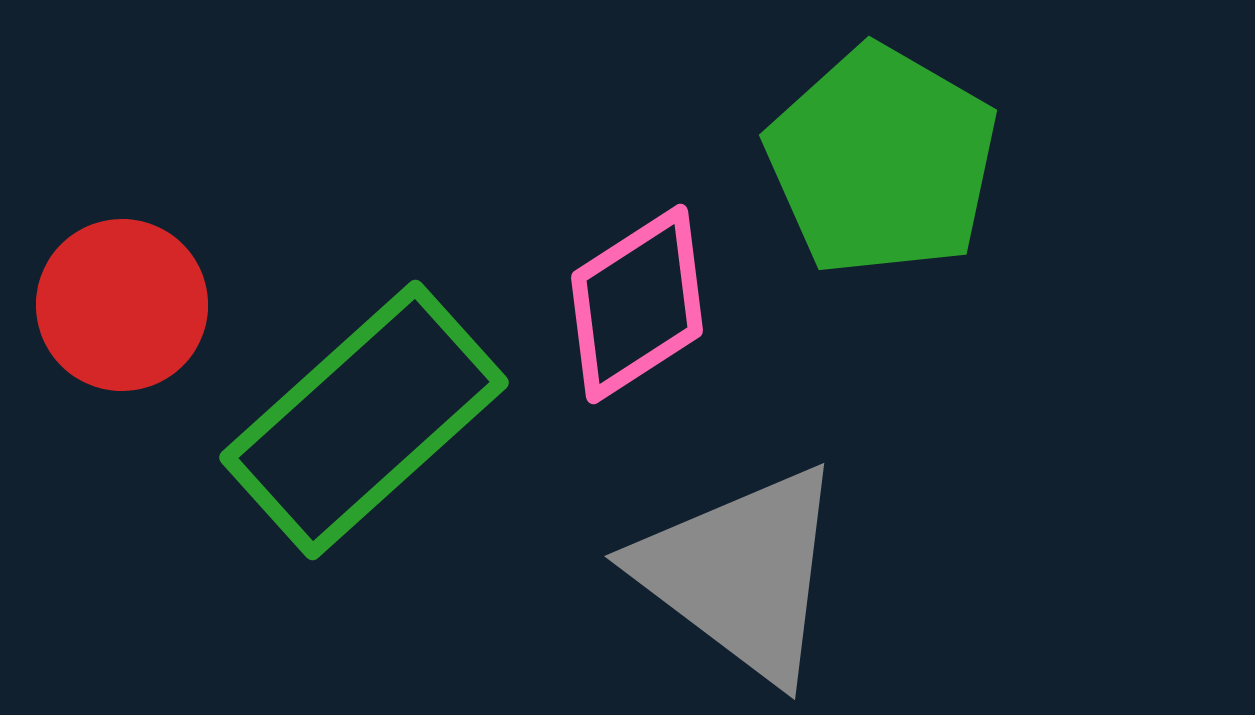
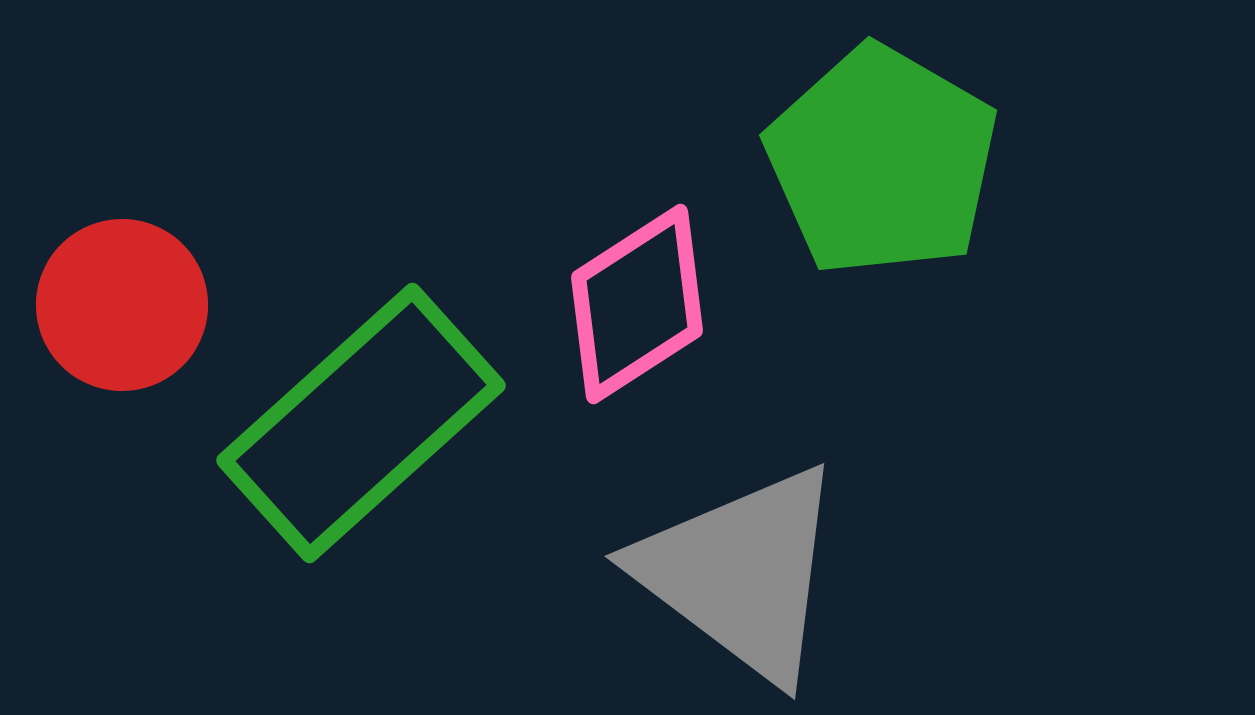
green rectangle: moved 3 px left, 3 px down
